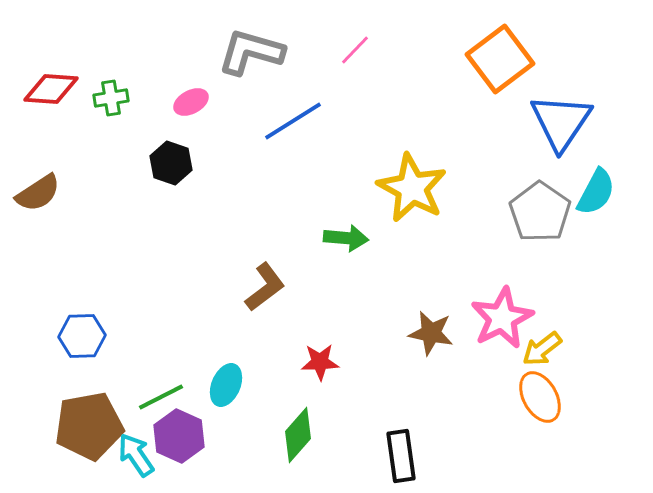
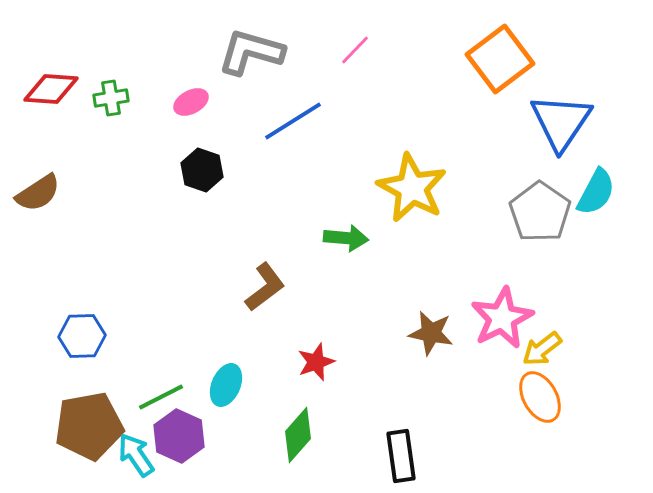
black hexagon: moved 31 px right, 7 px down
red star: moved 4 px left; rotated 18 degrees counterclockwise
